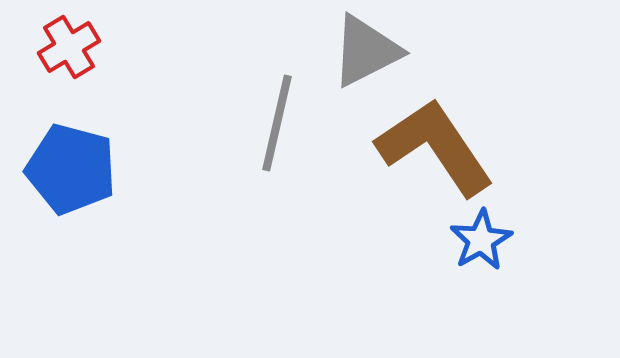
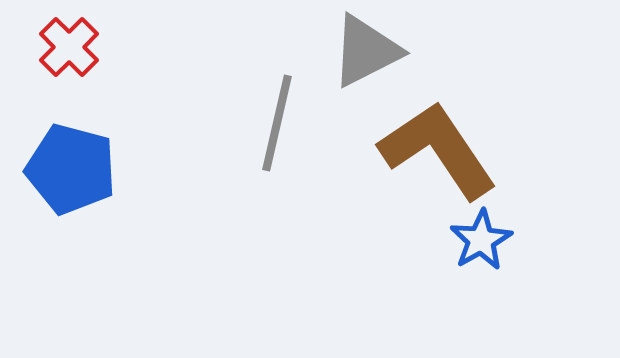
red cross: rotated 14 degrees counterclockwise
brown L-shape: moved 3 px right, 3 px down
